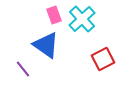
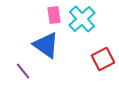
pink rectangle: rotated 12 degrees clockwise
purple line: moved 2 px down
